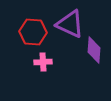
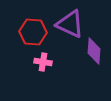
purple diamond: moved 1 px down
pink cross: rotated 12 degrees clockwise
